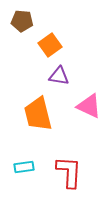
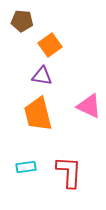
purple triangle: moved 17 px left
cyan rectangle: moved 2 px right
